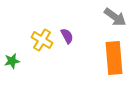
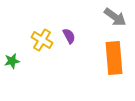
purple semicircle: moved 2 px right
